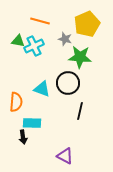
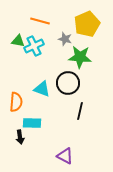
black arrow: moved 3 px left
